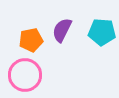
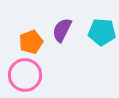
orange pentagon: moved 2 px down; rotated 10 degrees counterclockwise
